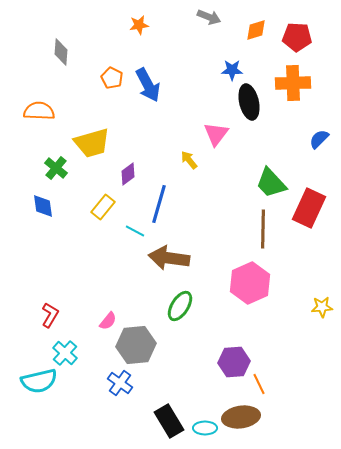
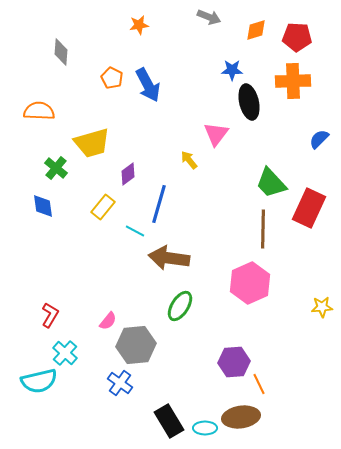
orange cross: moved 2 px up
